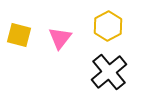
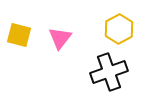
yellow hexagon: moved 11 px right, 3 px down
black cross: rotated 21 degrees clockwise
